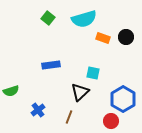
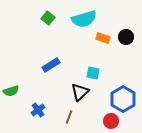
blue rectangle: rotated 24 degrees counterclockwise
